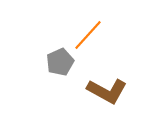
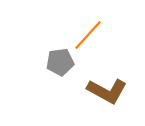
gray pentagon: rotated 16 degrees clockwise
